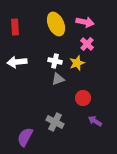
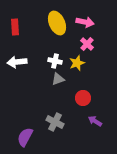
yellow ellipse: moved 1 px right, 1 px up
